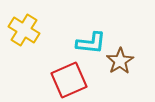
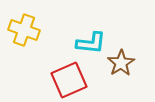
yellow cross: rotated 12 degrees counterclockwise
brown star: moved 1 px right, 2 px down
